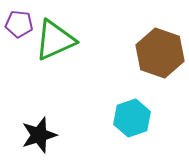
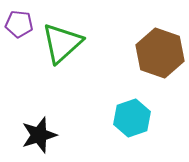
green triangle: moved 7 px right, 3 px down; rotated 18 degrees counterclockwise
